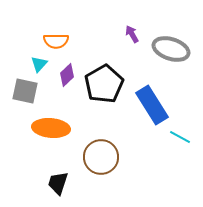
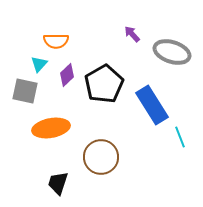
purple arrow: rotated 12 degrees counterclockwise
gray ellipse: moved 1 px right, 3 px down
orange ellipse: rotated 15 degrees counterclockwise
cyan line: rotated 40 degrees clockwise
